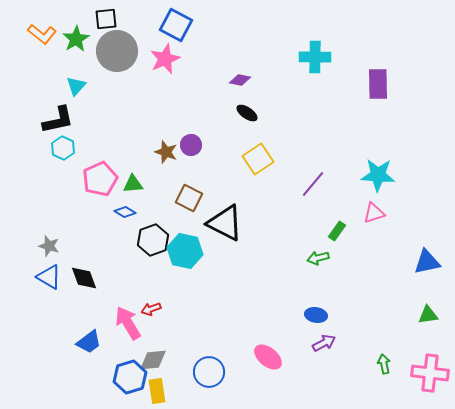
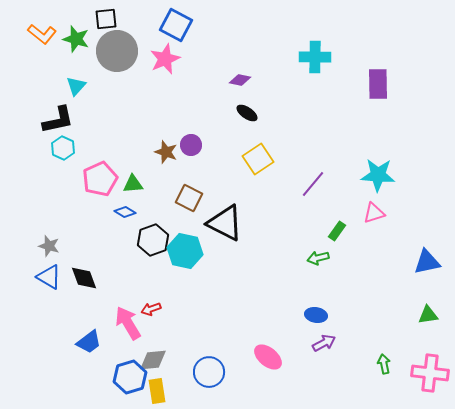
green star at (76, 39): rotated 24 degrees counterclockwise
